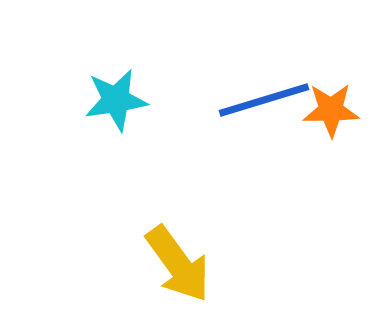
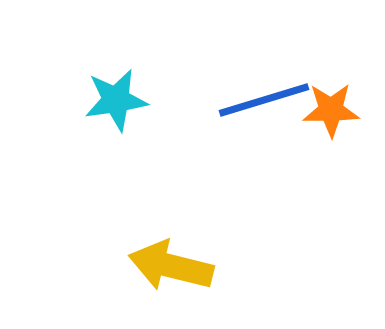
yellow arrow: moved 7 px left, 2 px down; rotated 140 degrees clockwise
